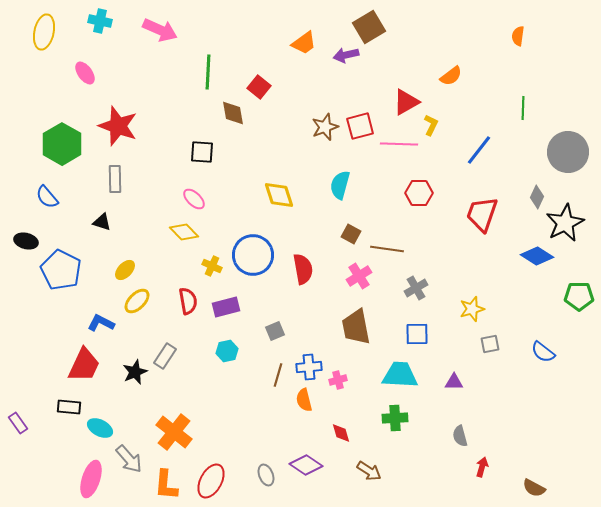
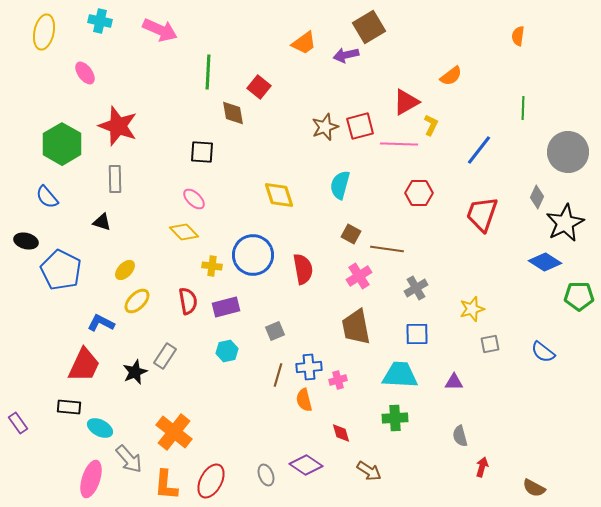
blue diamond at (537, 256): moved 8 px right, 6 px down
yellow cross at (212, 266): rotated 18 degrees counterclockwise
